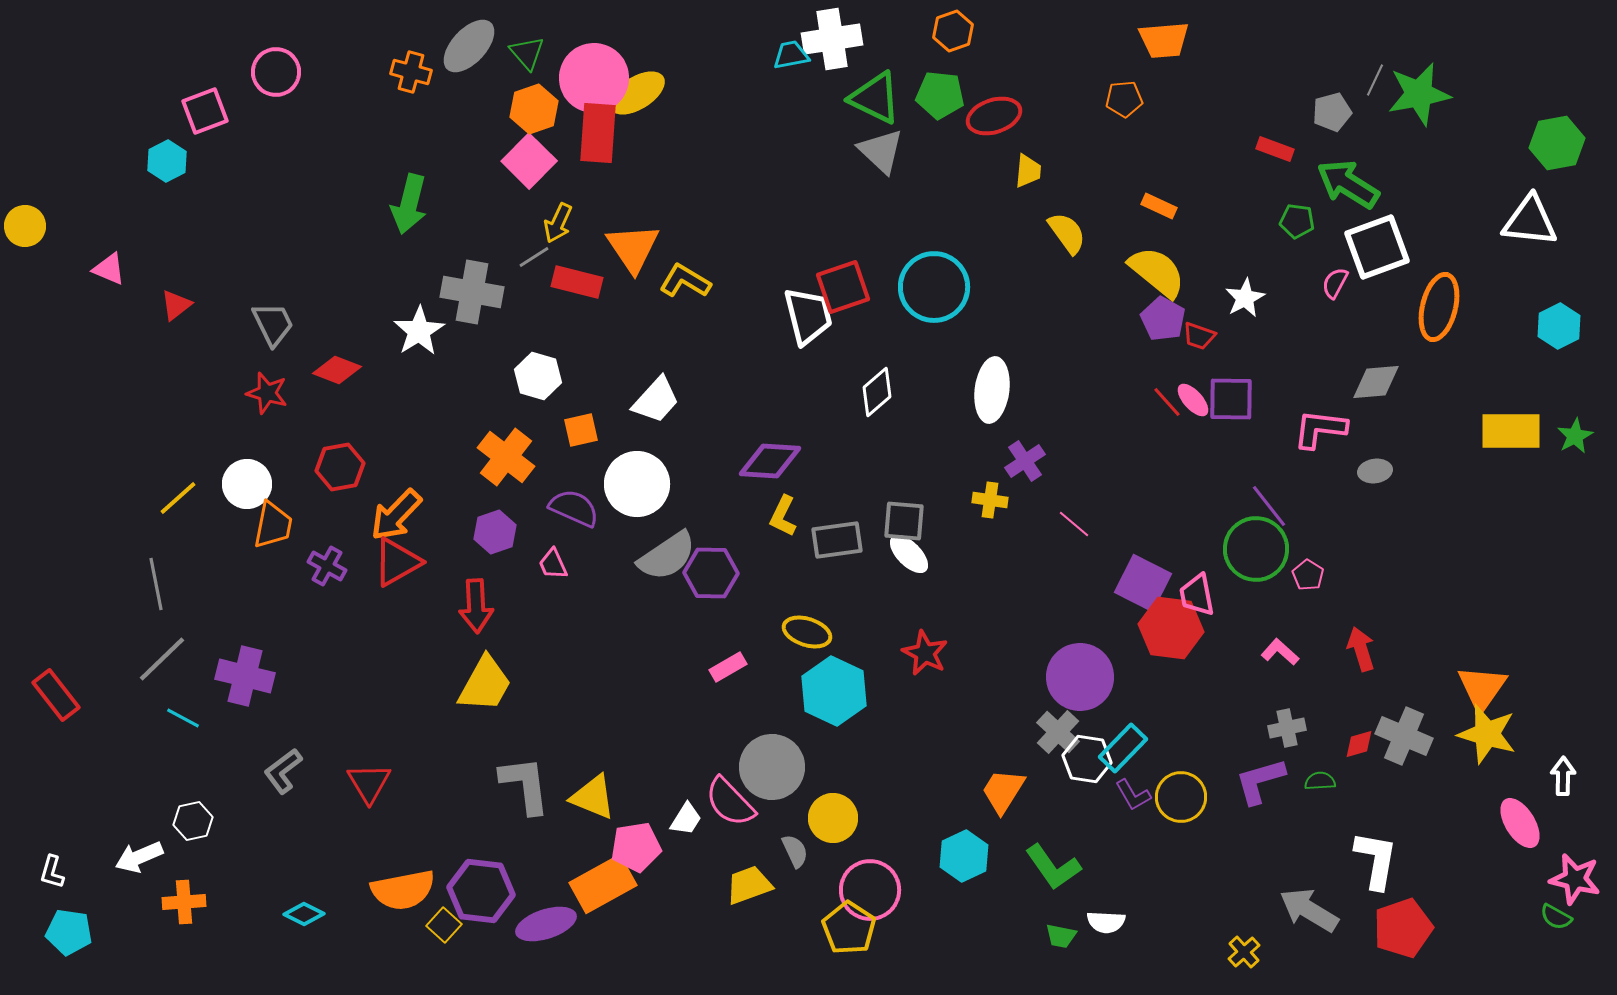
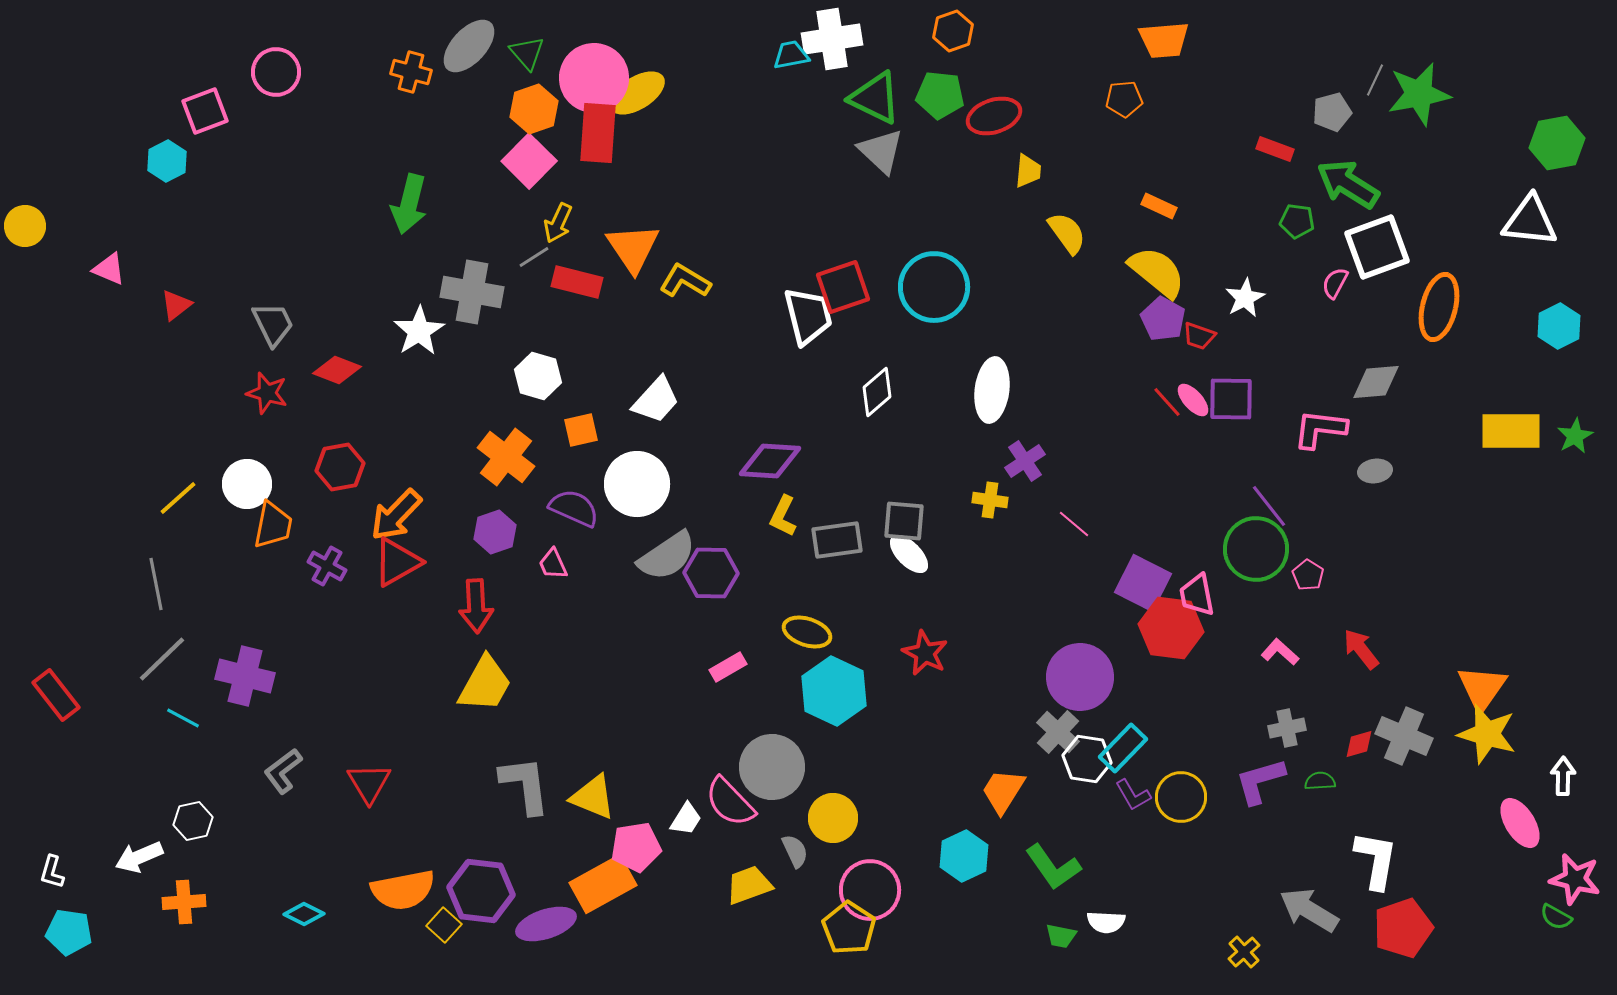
red arrow at (1361, 649): rotated 21 degrees counterclockwise
